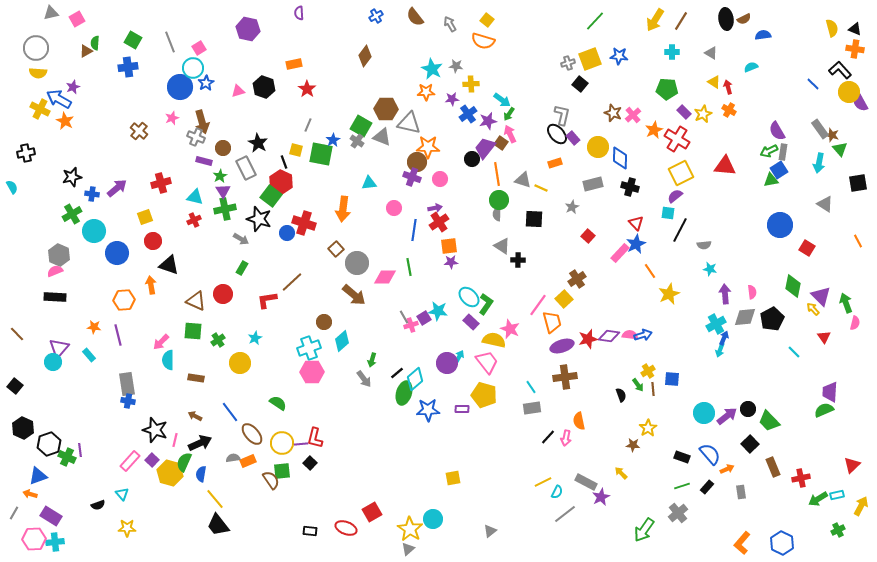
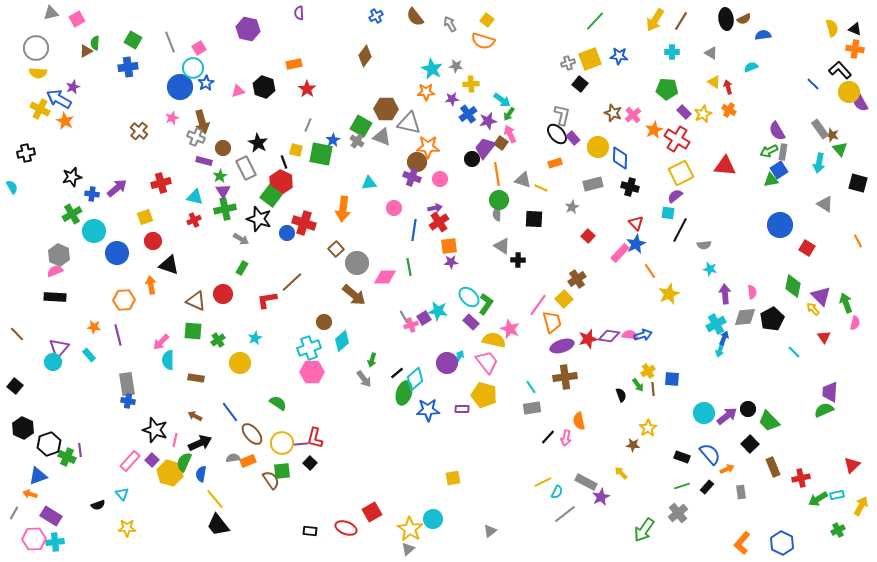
black square at (858, 183): rotated 24 degrees clockwise
